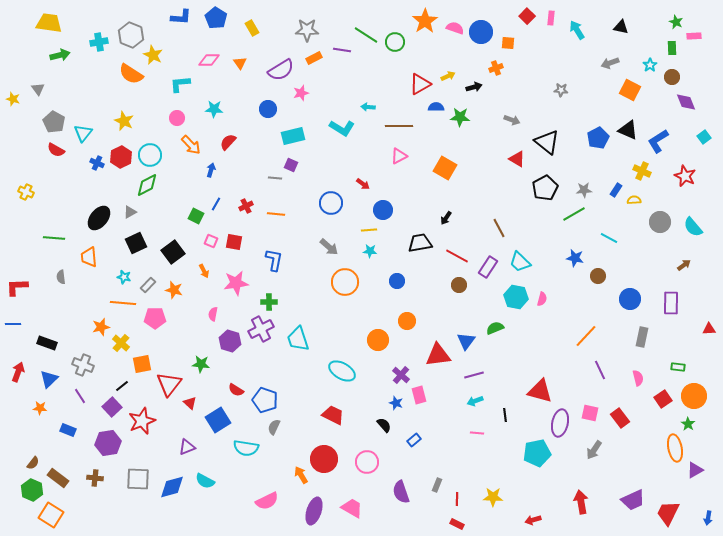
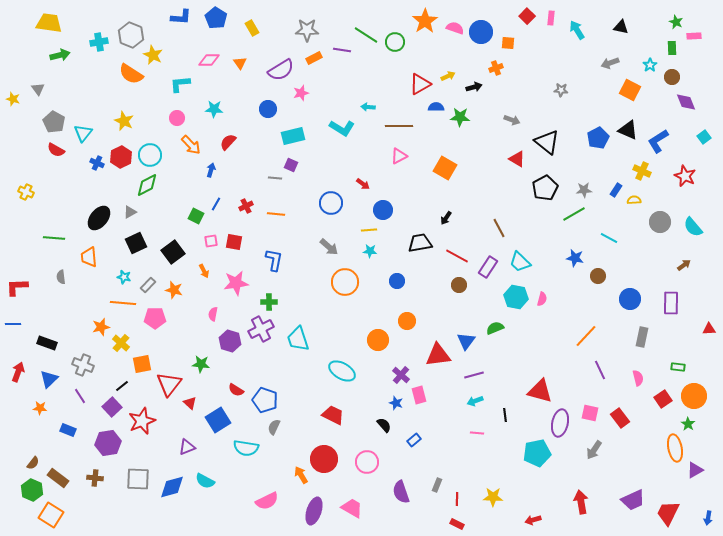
pink square at (211, 241): rotated 32 degrees counterclockwise
